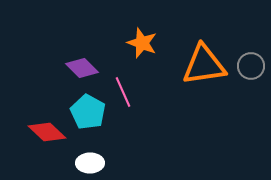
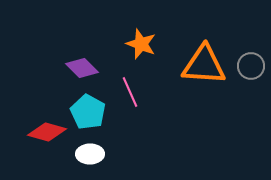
orange star: moved 1 px left, 1 px down
orange triangle: rotated 12 degrees clockwise
pink line: moved 7 px right
red diamond: rotated 27 degrees counterclockwise
white ellipse: moved 9 px up
